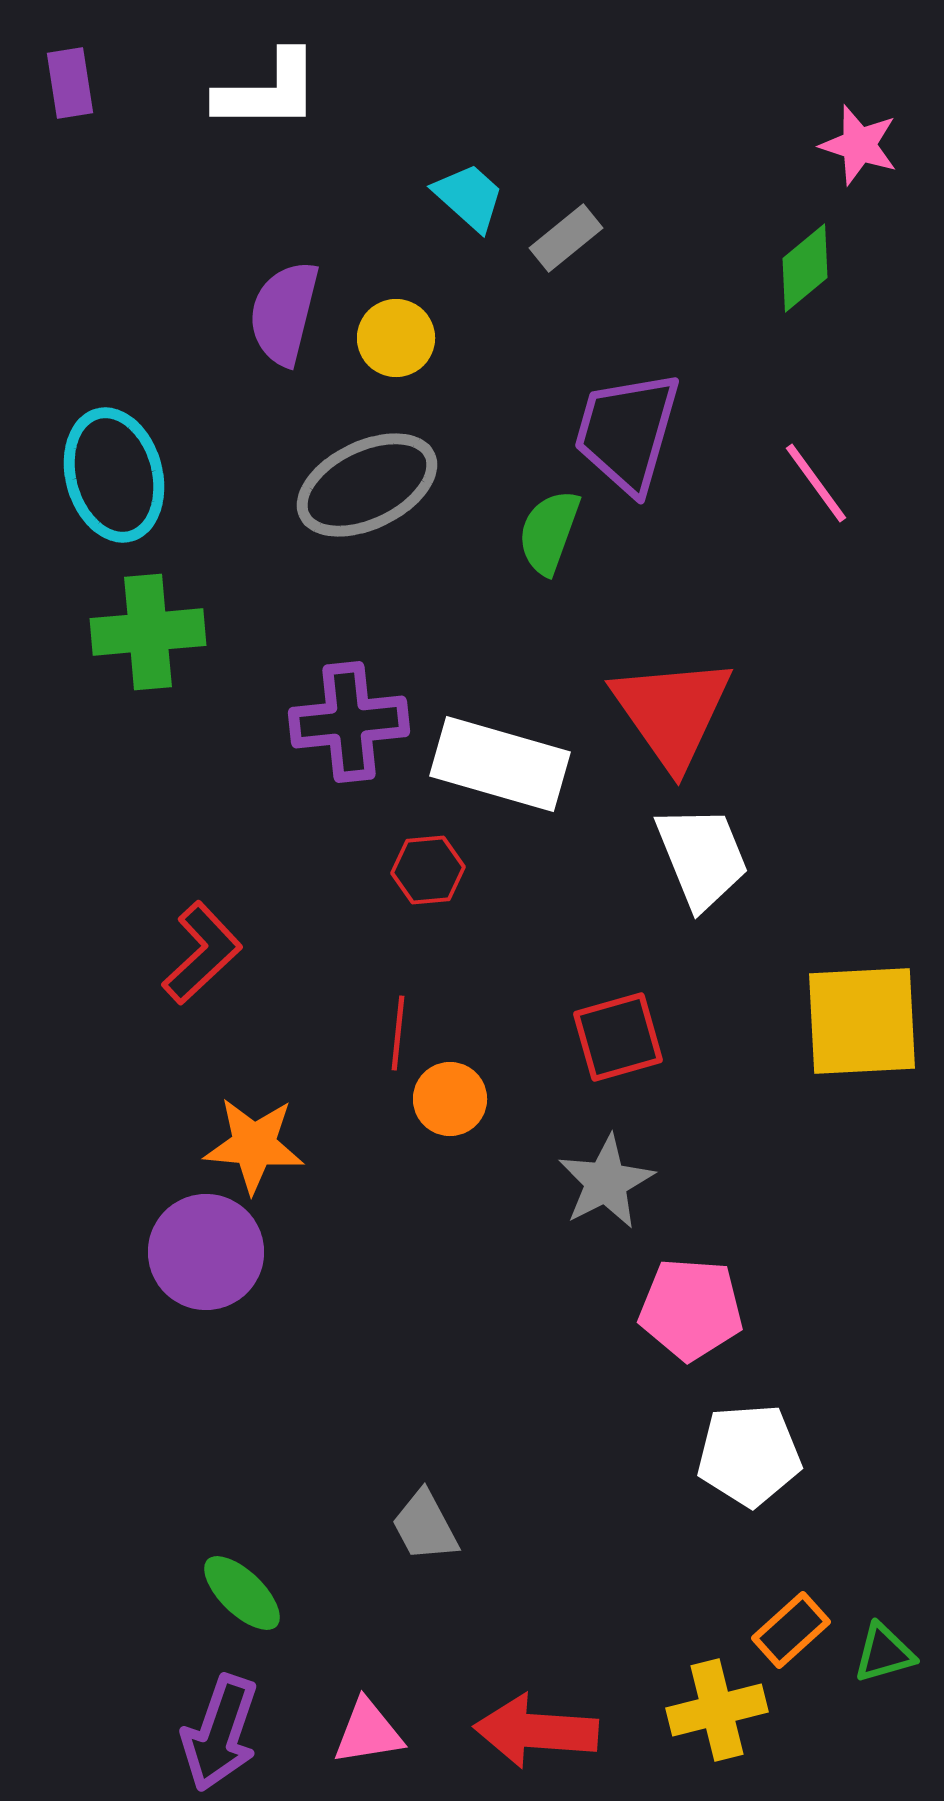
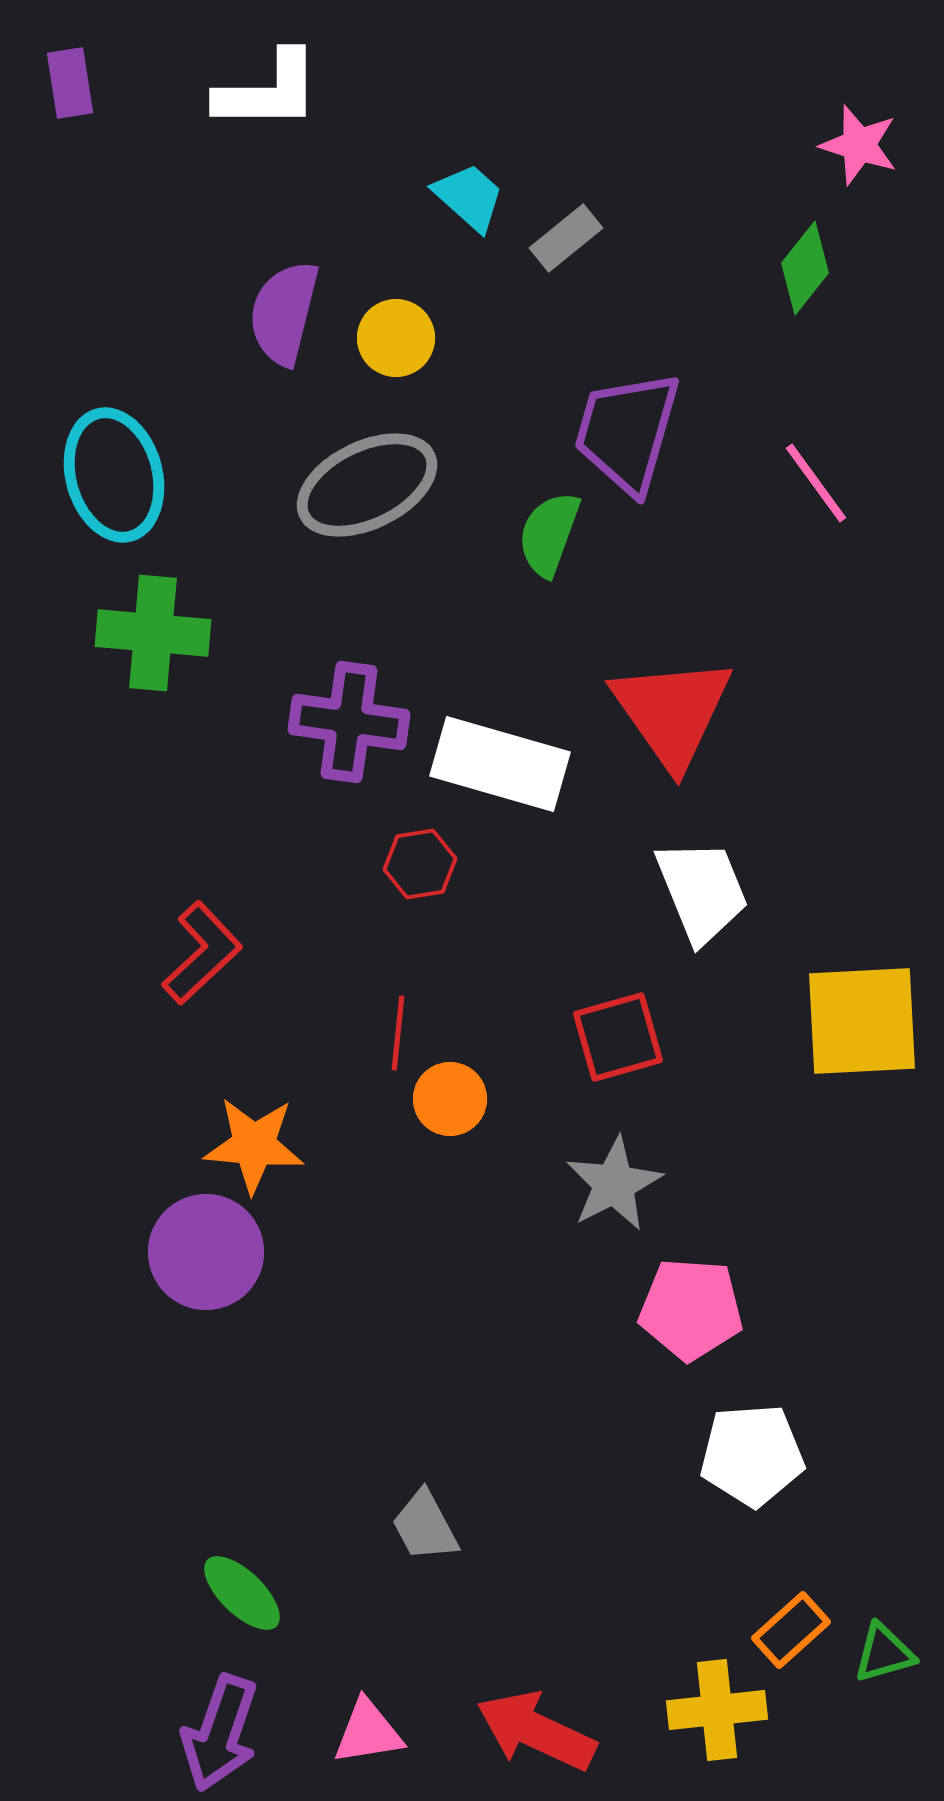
green diamond: rotated 12 degrees counterclockwise
green semicircle: moved 2 px down
green cross: moved 5 px right, 1 px down; rotated 10 degrees clockwise
purple cross: rotated 14 degrees clockwise
white trapezoid: moved 34 px down
red hexagon: moved 8 px left, 6 px up; rotated 4 degrees counterclockwise
gray star: moved 8 px right, 2 px down
white pentagon: moved 3 px right
yellow cross: rotated 8 degrees clockwise
red arrow: rotated 21 degrees clockwise
